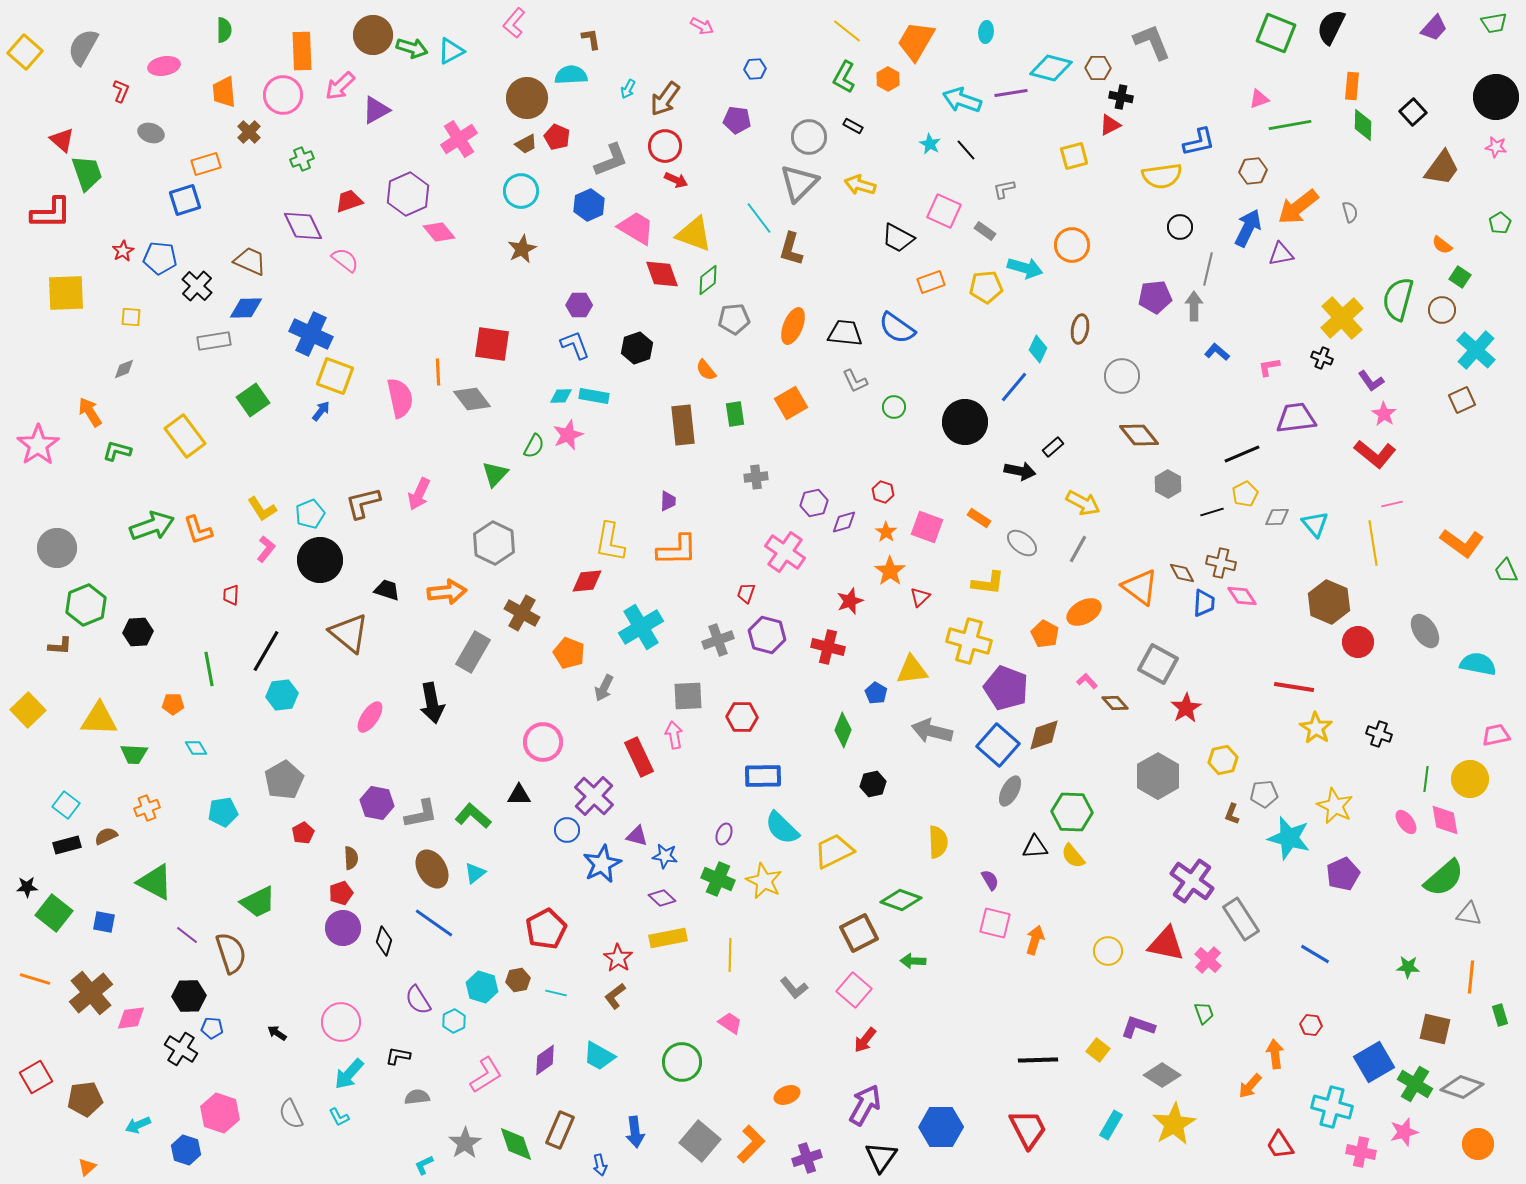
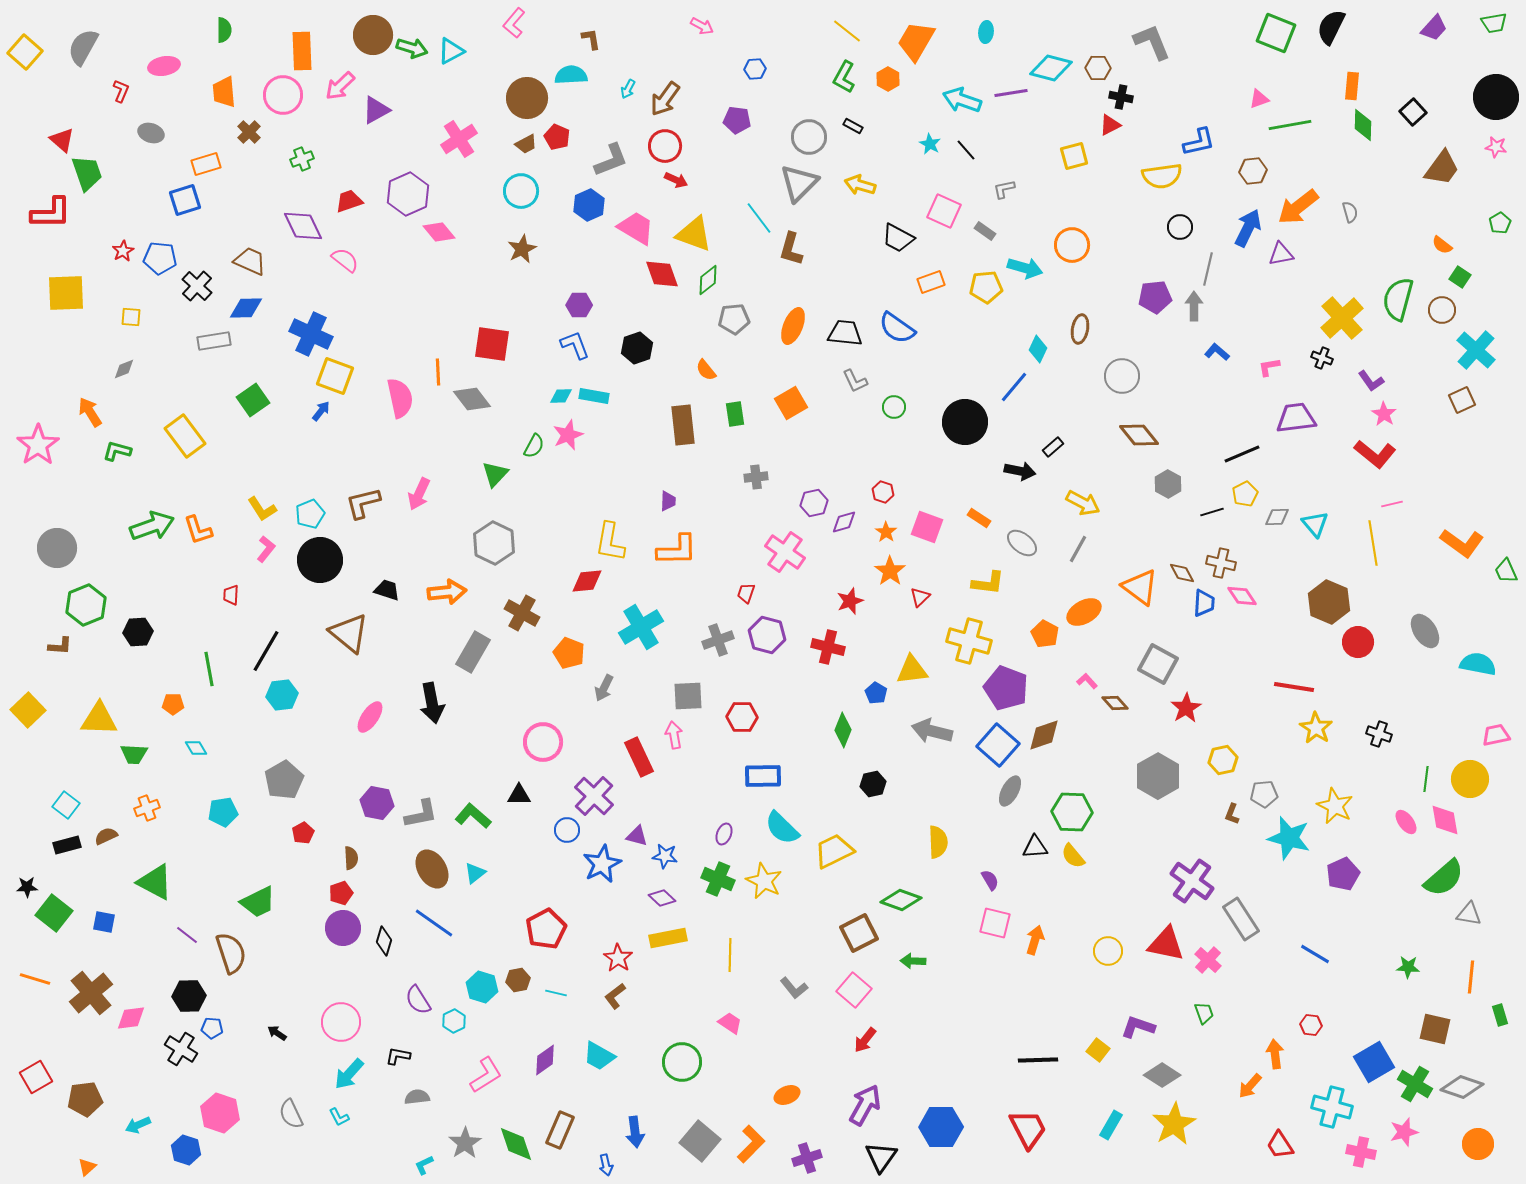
blue arrow at (600, 1165): moved 6 px right
